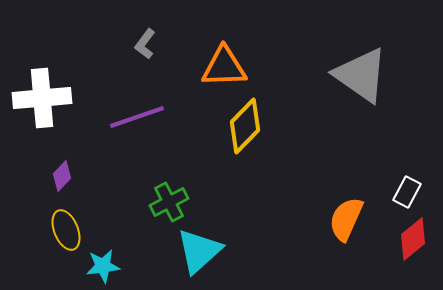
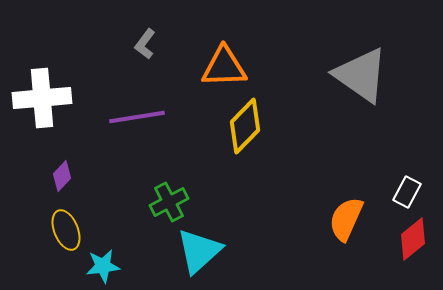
purple line: rotated 10 degrees clockwise
